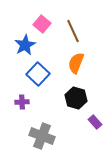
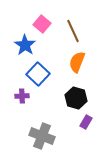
blue star: rotated 10 degrees counterclockwise
orange semicircle: moved 1 px right, 1 px up
purple cross: moved 6 px up
purple rectangle: moved 9 px left; rotated 72 degrees clockwise
